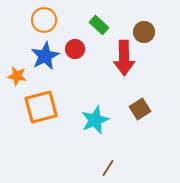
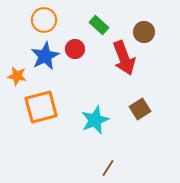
red arrow: rotated 20 degrees counterclockwise
